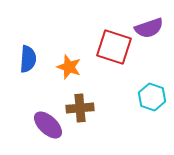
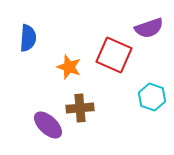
red square: moved 8 px down; rotated 6 degrees clockwise
blue semicircle: moved 21 px up
